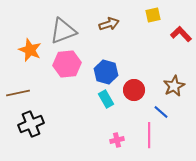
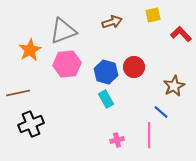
brown arrow: moved 3 px right, 2 px up
orange star: rotated 20 degrees clockwise
red circle: moved 23 px up
